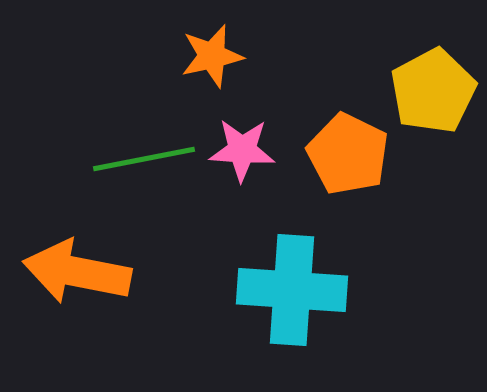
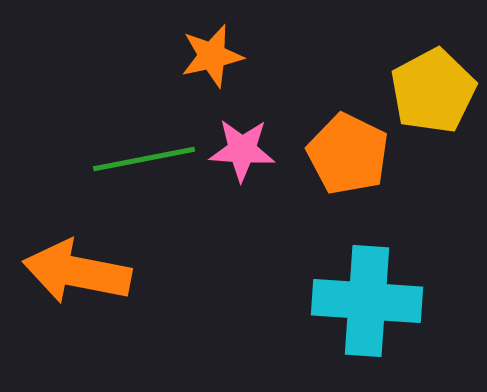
cyan cross: moved 75 px right, 11 px down
